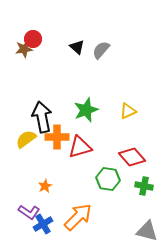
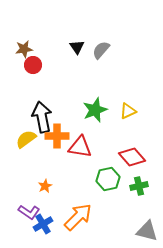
red circle: moved 26 px down
black triangle: rotated 14 degrees clockwise
green star: moved 9 px right
orange cross: moved 1 px up
red triangle: rotated 25 degrees clockwise
green hexagon: rotated 20 degrees counterclockwise
green cross: moved 5 px left; rotated 24 degrees counterclockwise
